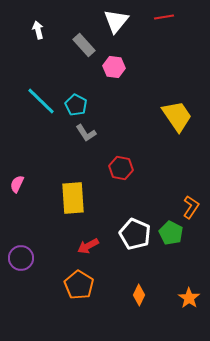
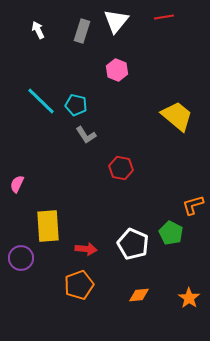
white arrow: rotated 12 degrees counterclockwise
gray rectangle: moved 2 px left, 14 px up; rotated 60 degrees clockwise
pink hexagon: moved 3 px right, 3 px down; rotated 15 degrees clockwise
cyan pentagon: rotated 15 degrees counterclockwise
yellow trapezoid: rotated 16 degrees counterclockwise
gray L-shape: moved 2 px down
yellow rectangle: moved 25 px left, 28 px down
orange L-shape: moved 2 px right, 2 px up; rotated 140 degrees counterclockwise
white pentagon: moved 2 px left, 10 px down
red arrow: moved 2 px left, 3 px down; rotated 145 degrees counterclockwise
orange pentagon: rotated 20 degrees clockwise
orange diamond: rotated 60 degrees clockwise
